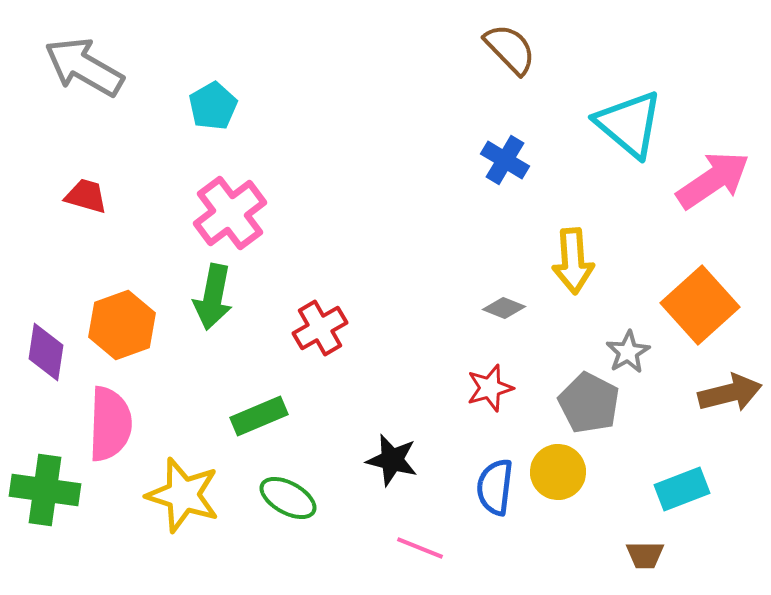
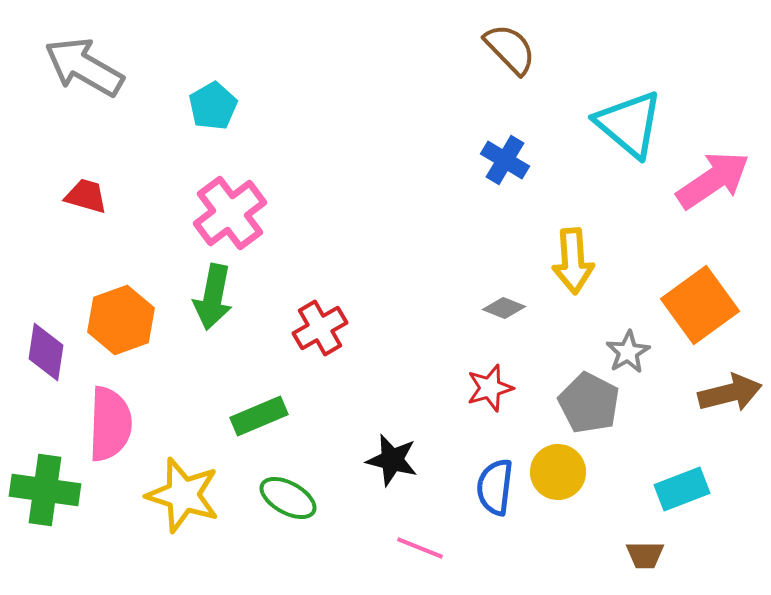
orange square: rotated 6 degrees clockwise
orange hexagon: moved 1 px left, 5 px up
